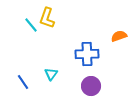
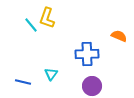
orange semicircle: rotated 42 degrees clockwise
blue line: rotated 42 degrees counterclockwise
purple circle: moved 1 px right
